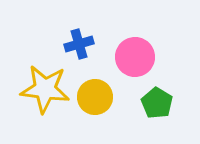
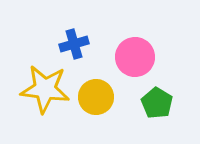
blue cross: moved 5 px left
yellow circle: moved 1 px right
